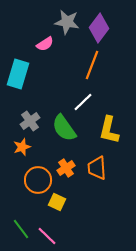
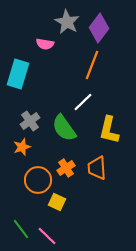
gray star: rotated 20 degrees clockwise
pink semicircle: rotated 42 degrees clockwise
